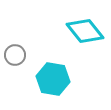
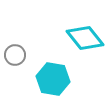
cyan diamond: moved 7 px down
